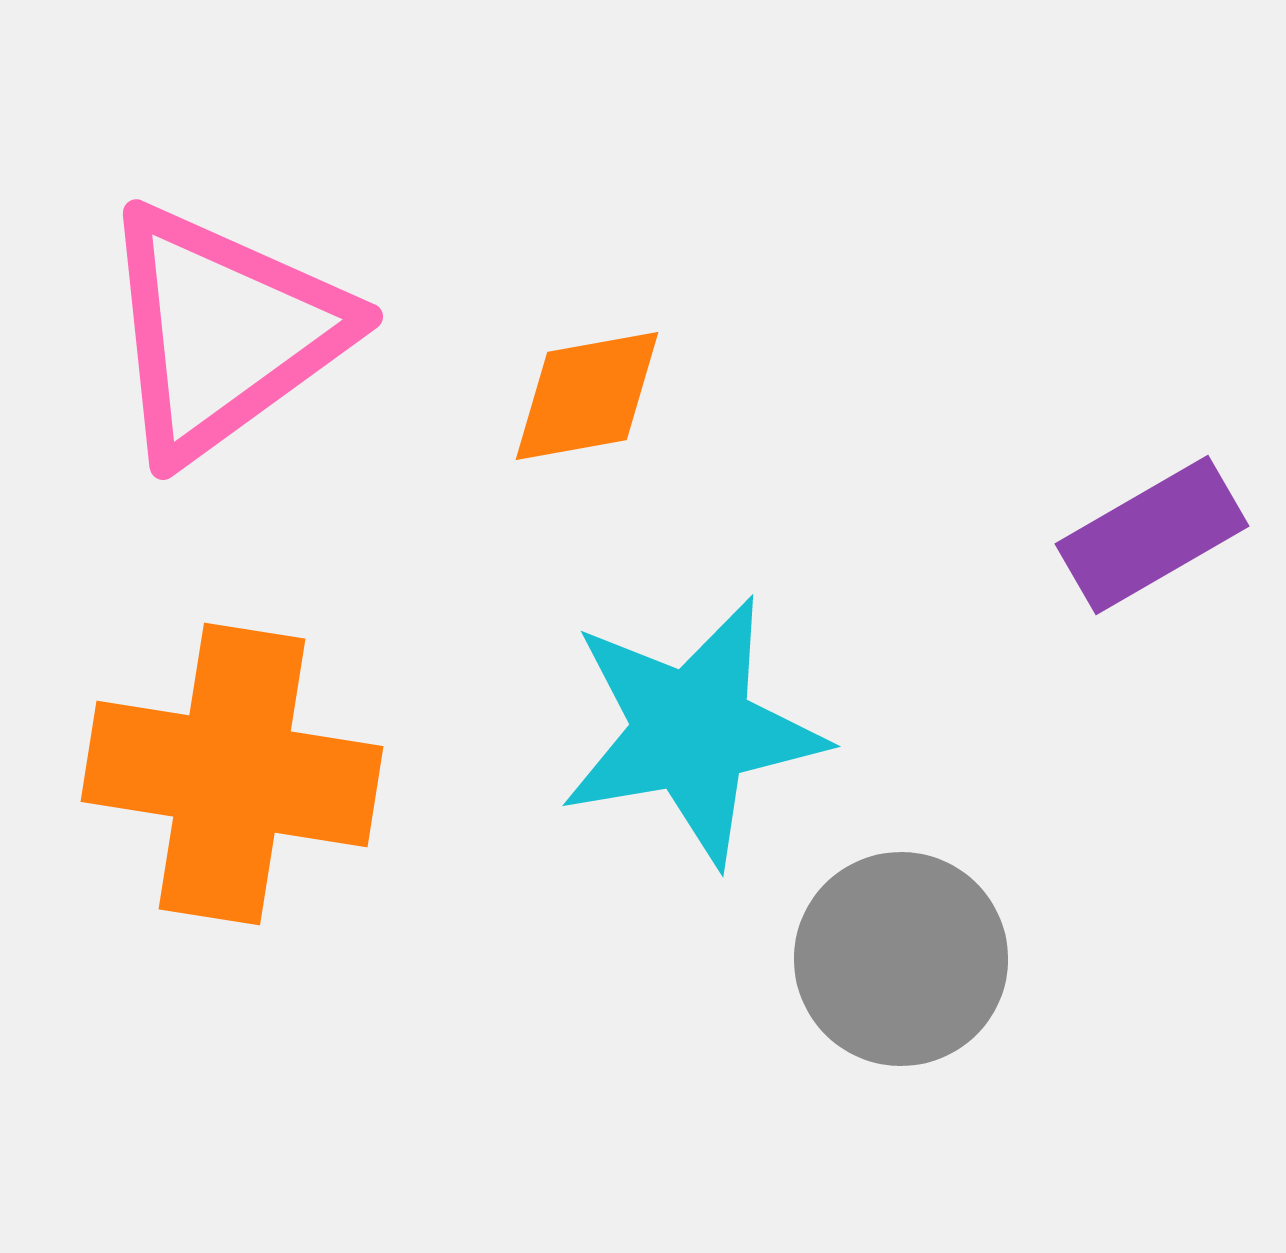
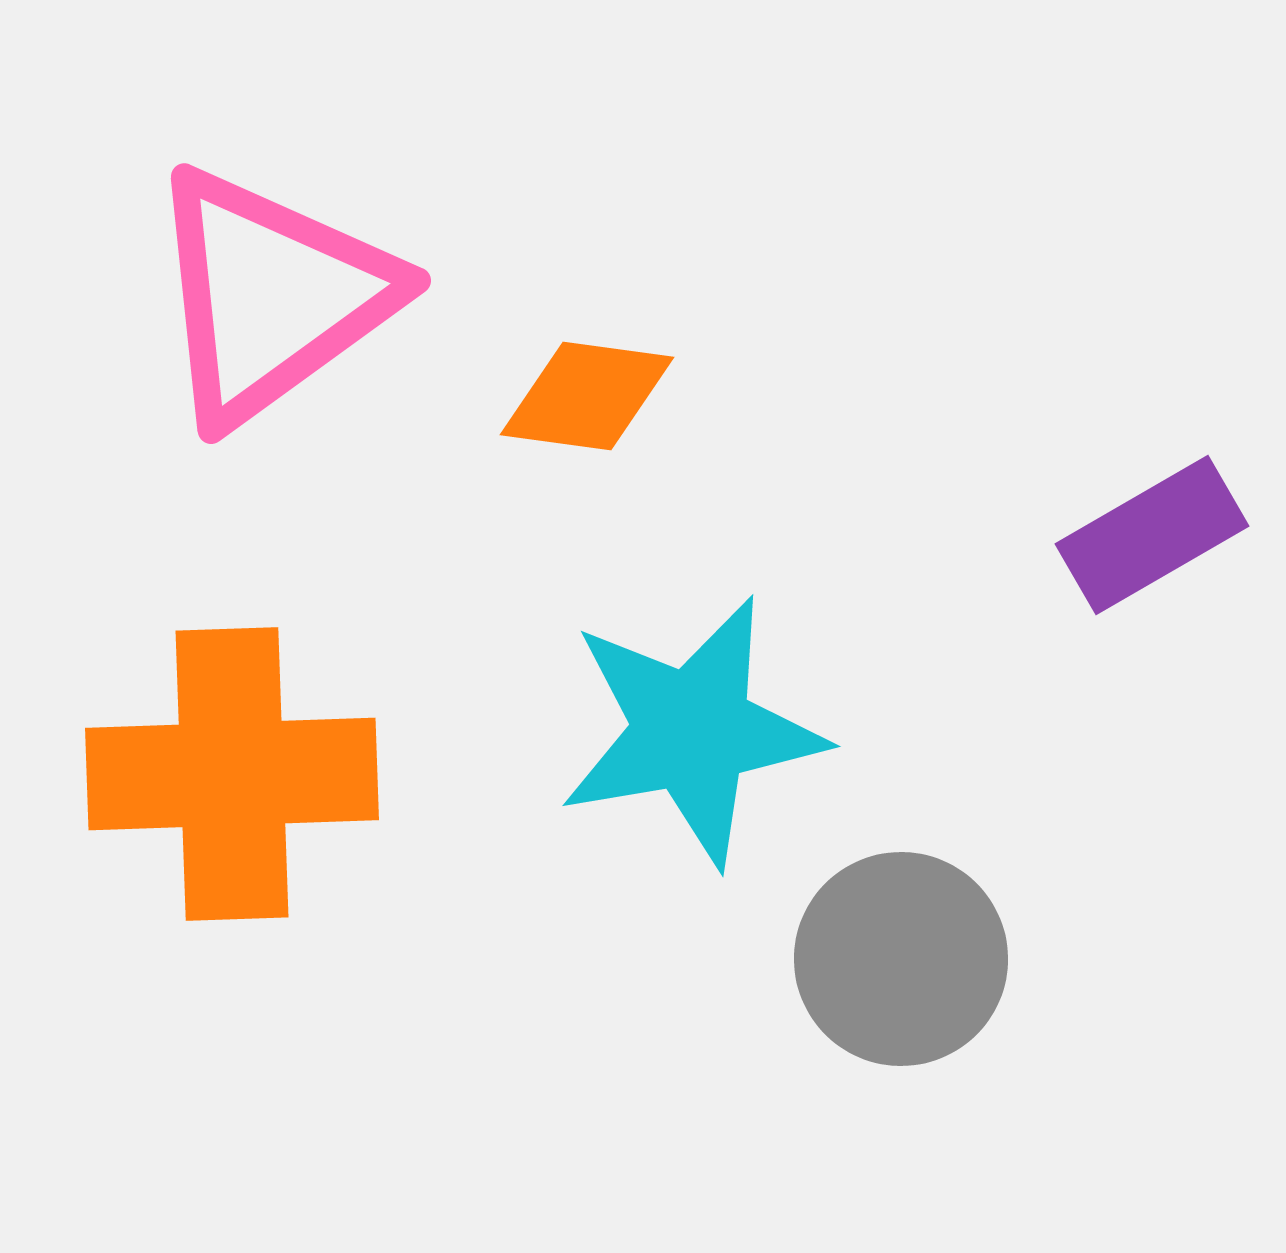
pink triangle: moved 48 px right, 36 px up
orange diamond: rotated 18 degrees clockwise
orange cross: rotated 11 degrees counterclockwise
